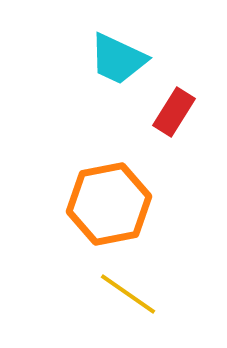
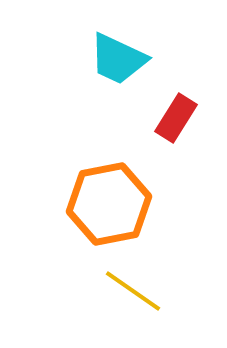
red rectangle: moved 2 px right, 6 px down
yellow line: moved 5 px right, 3 px up
